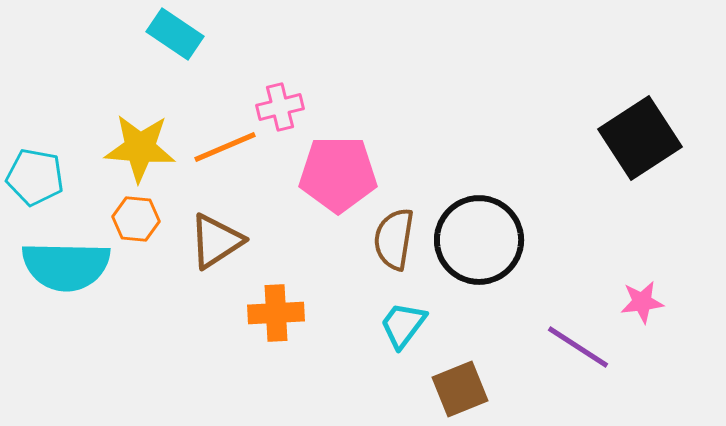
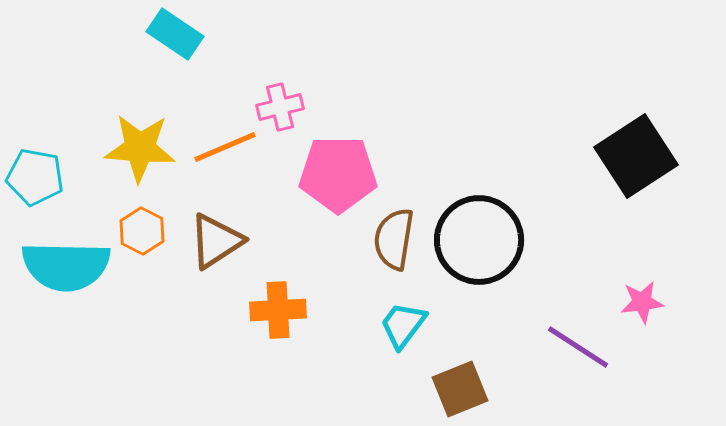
black square: moved 4 px left, 18 px down
orange hexagon: moved 6 px right, 12 px down; rotated 21 degrees clockwise
orange cross: moved 2 px right, 3 px up
